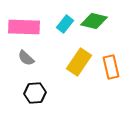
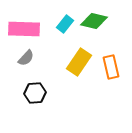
pink rectangle: moved 2 px down
gray semicircle: rotated 90 degrees counterclockwise
